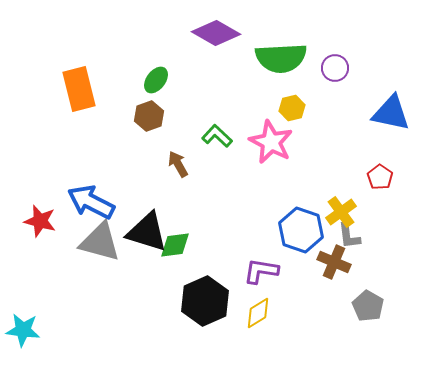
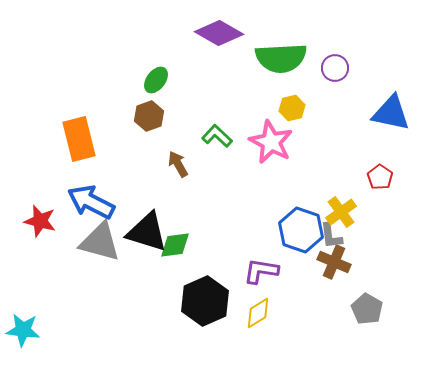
purple diamond: moved 3 px right
orange rectangle: moved 50 px down
gray L-shape: moved 18 px left
gray pentagon: moved 1 px left, 3 px down
